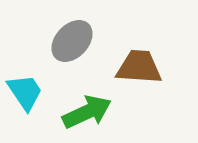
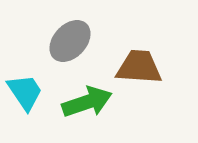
gray ellipse: moved 2 px left
green arrow: moved 10 px up; rotated 6 degrees clockwise
